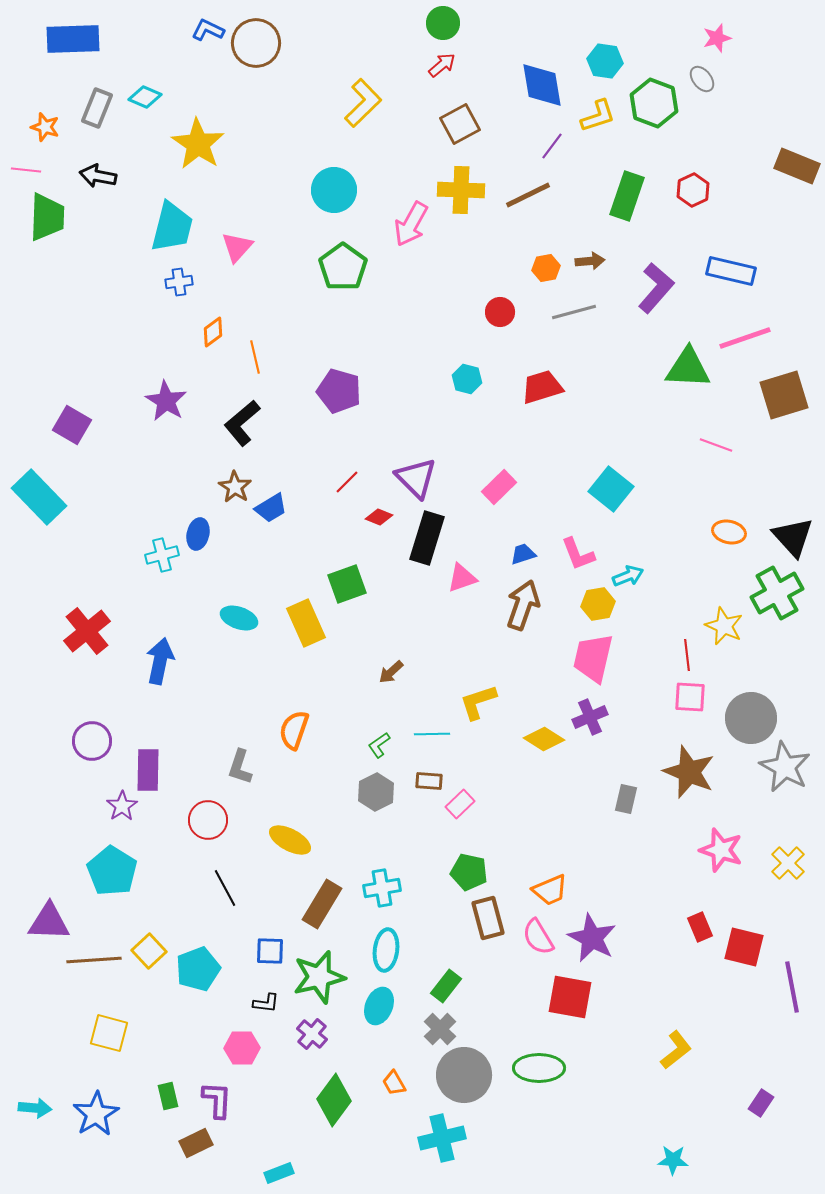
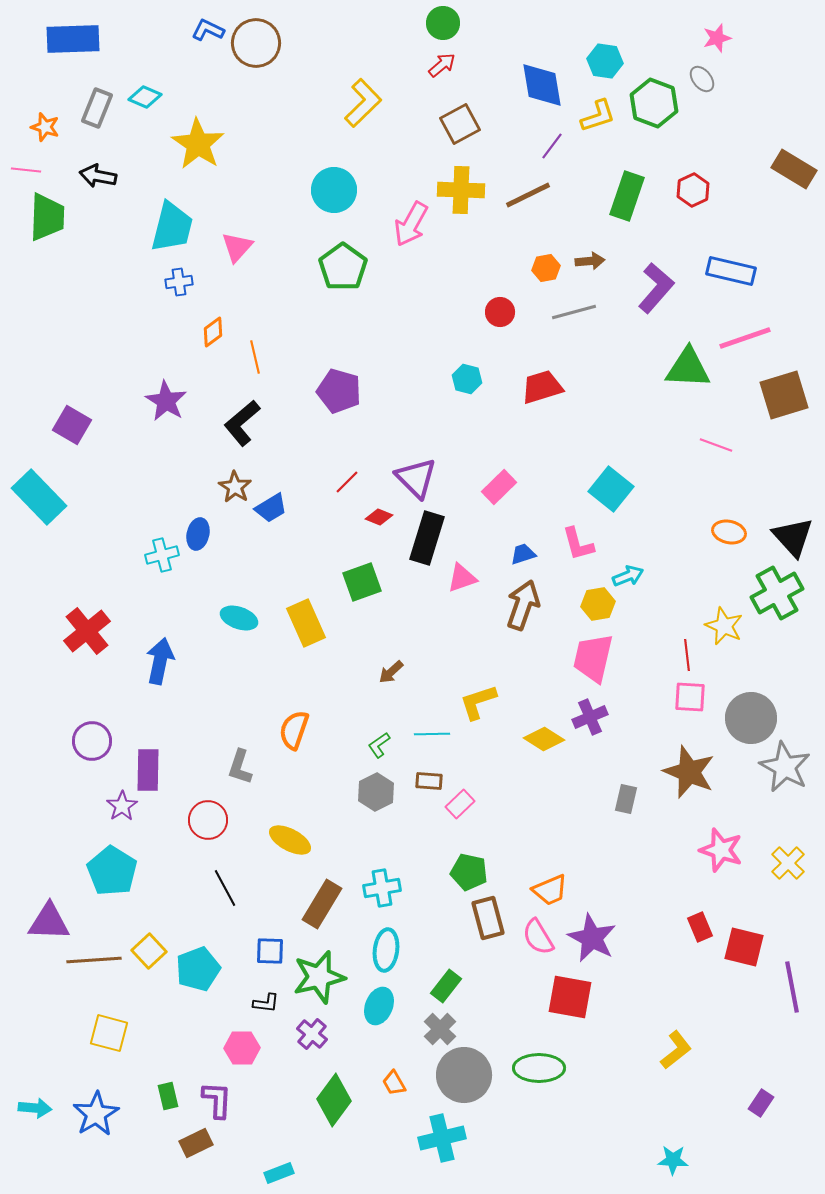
brown rectangle at (797, 166): moved 3 px left, 3 px down; rotated 9 degrees clockwise
pink L-shape at (578, 554): moved 10 px up; rotated 6 degrees clockwise
green square at (347, 584): moved 15 px right, 2 px up
